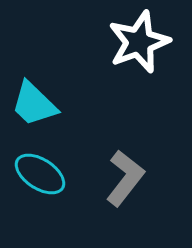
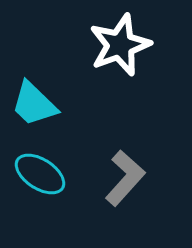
white star: moved 19 px left, 3 px down
gray L-shape: rotated 4 degrees clockwise
